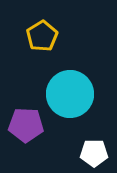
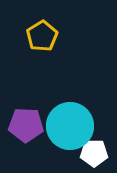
cyan circle: moved 32 px down
